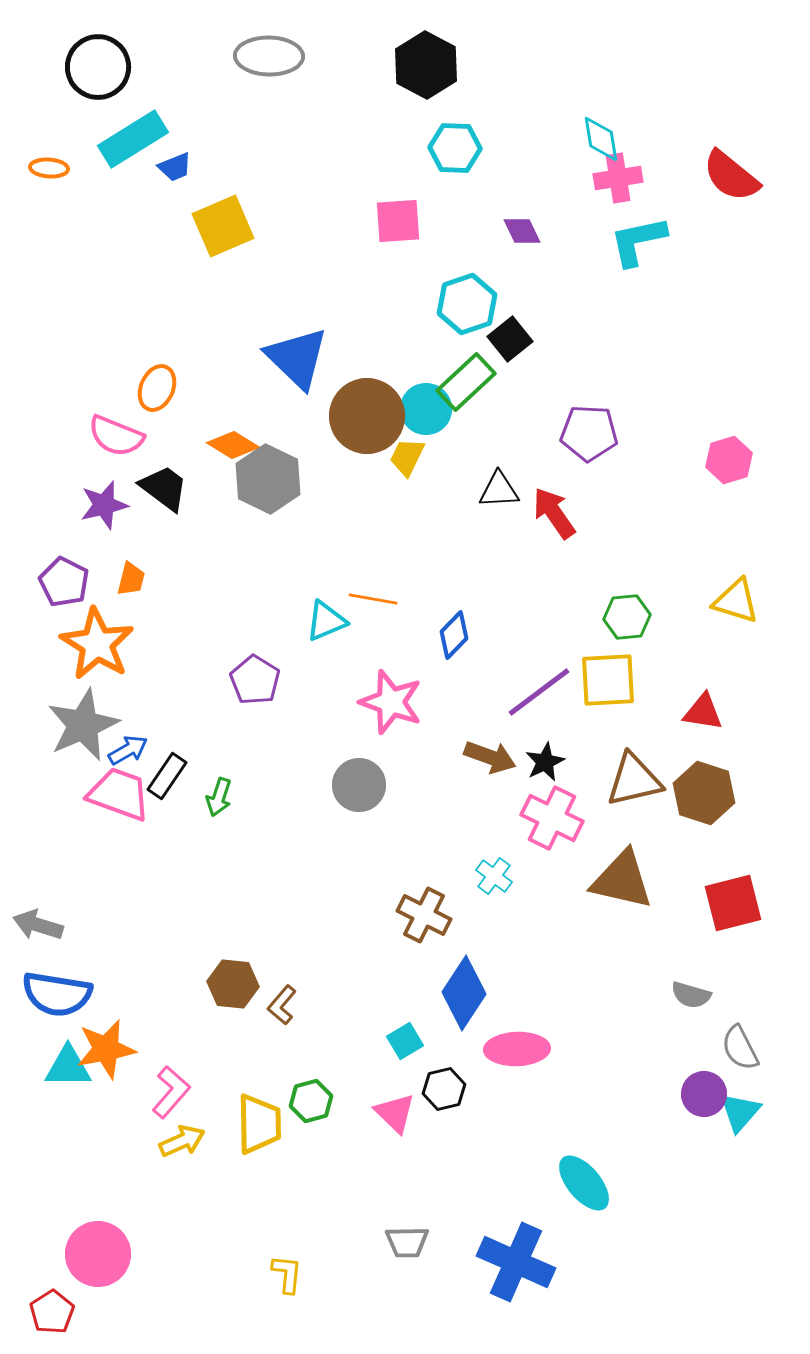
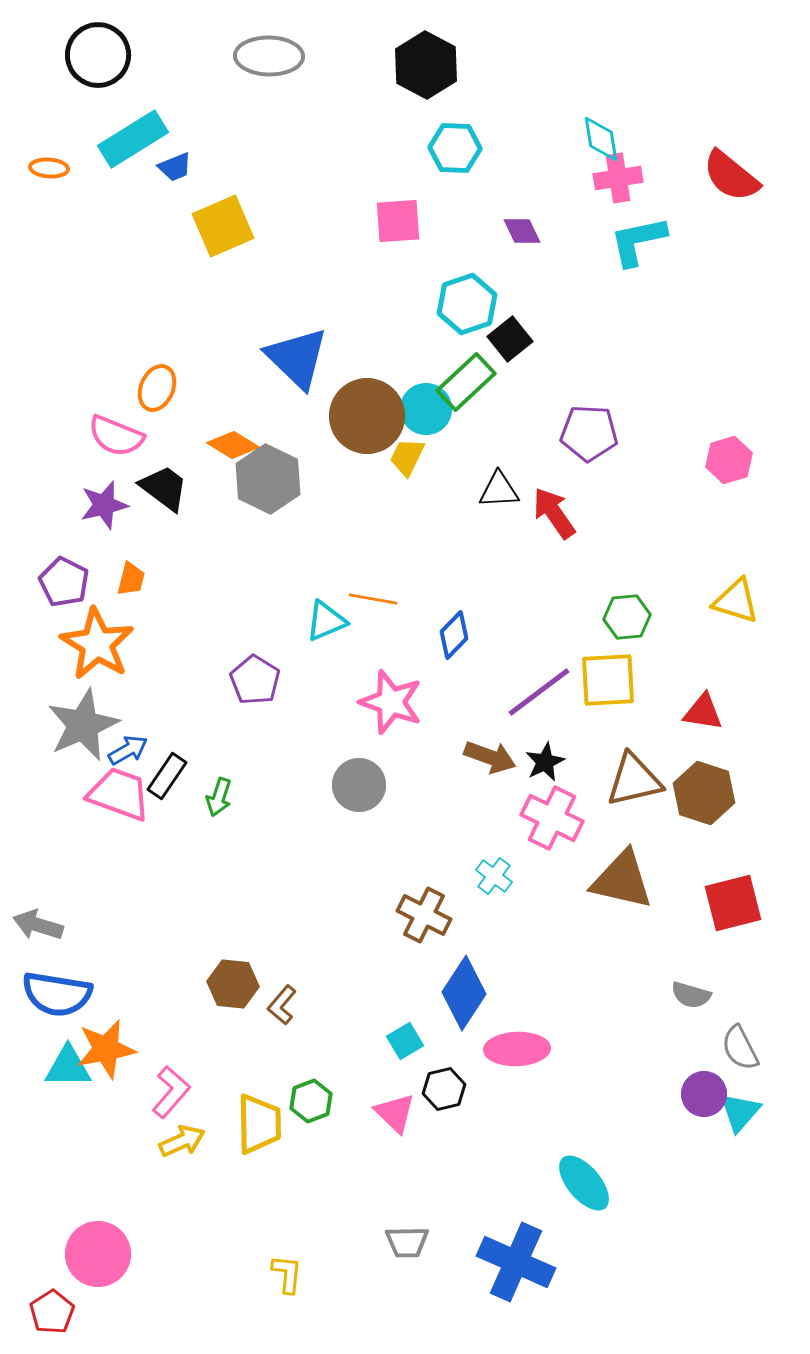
black circle at (98, 67): moved 12 px up
green hexagon at (311, 1101): rotated 6 degrees counterclockwise
